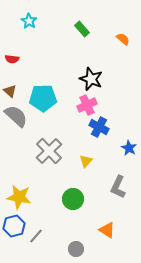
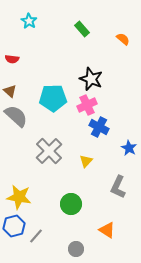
cyan pentagon: moved 10 px right
green circle: moved 2 px left, 5 px down
